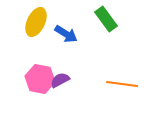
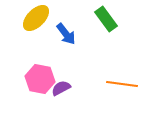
yellow ellipse: moved 4 px up; rotated 20 degrees clockwise
blue arrow: rotated 20 degrees clockwise
purple semicircle: moved 1 px right, 8 px down
